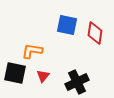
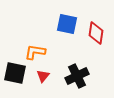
blue square: moved 1 px up
red diamond: moved 1 px right
orange L-shape: moved 3 px right, 1 px down
black cross: moved 6 px up
